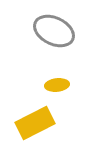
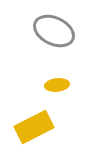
yellow rectangle: moved 1 px left, 4 px down
